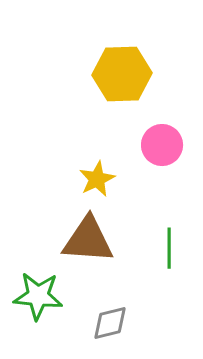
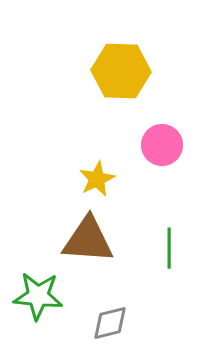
yellow hexagon: moved 1 px left, 3 px up; rotated 4 degrees clockwise
